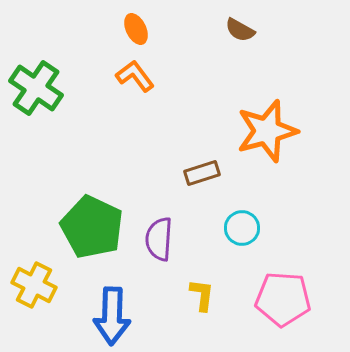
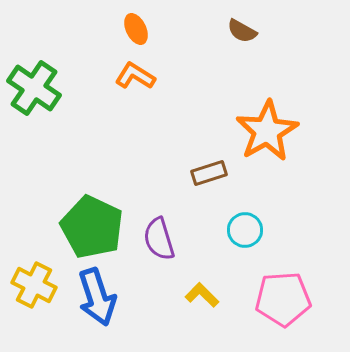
brown semicircle: moved 2 px right, 1 px down
orange L-shape: rotated 21 degrees counterclockwise
green cross: moved 2 px left
orange star: rotated 14 degrees counterclockwise
brown rectangle: moved 7 px right
cyan circle: moved 3 px right, 2 px down
purple semicircle: rotated 21 degrees counterclockwise
yellow L-shape: rotated 52 degrees counterclockwise
pink pentagon: rotated 8 degrees counterclockwise
blue arrow: moved 15 px left, 19 px up; rotated 20 degrees counterclockwise
